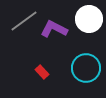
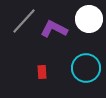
gray line: rotated 12 degrees counterclockwise
red rectangle: rotated 40 degrees clockwise
